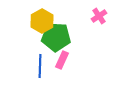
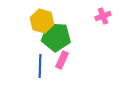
pink cross: moved 4 px right; rotated 14 degrees clockwise
yellow hexagon: rotated 15 degrees counterclockwise
